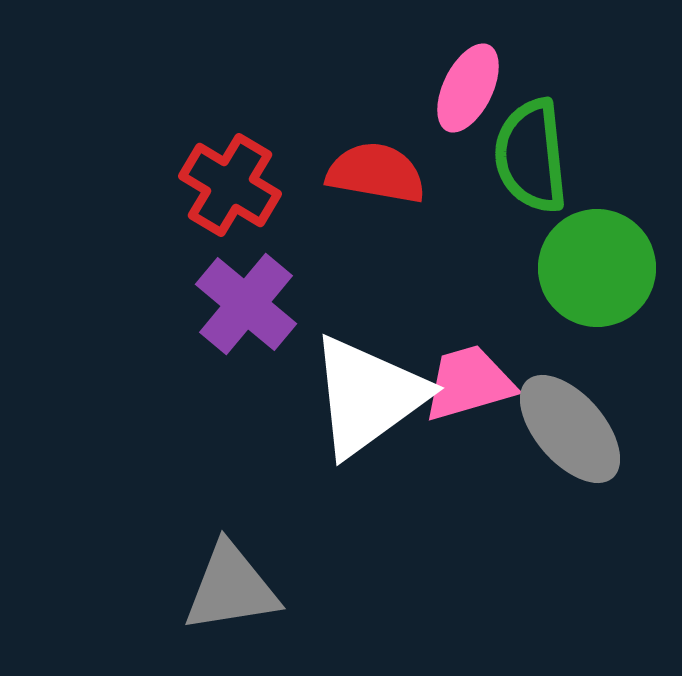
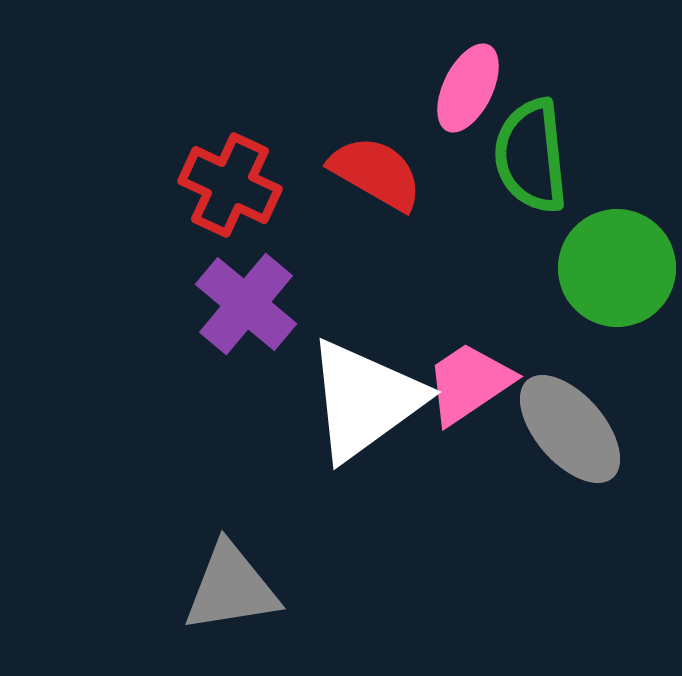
red semicircle: rotated 20 degrees clockwise
red cross: rotated 6 degrees counterclockwise
green circle: moved 20 px right
pink trapezoid: rotated 18 degrees counterclockwise
white triangle: moved 3 px left, 4 px down
